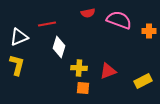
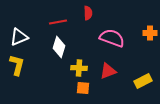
red semicircle: rotated 80 degrees counterclockwise
pink semicircle: moved 7 px left, 18 px down
red line: moved 11 px right, 2 px up
orange cross: moved 1 px right, 2 px down
